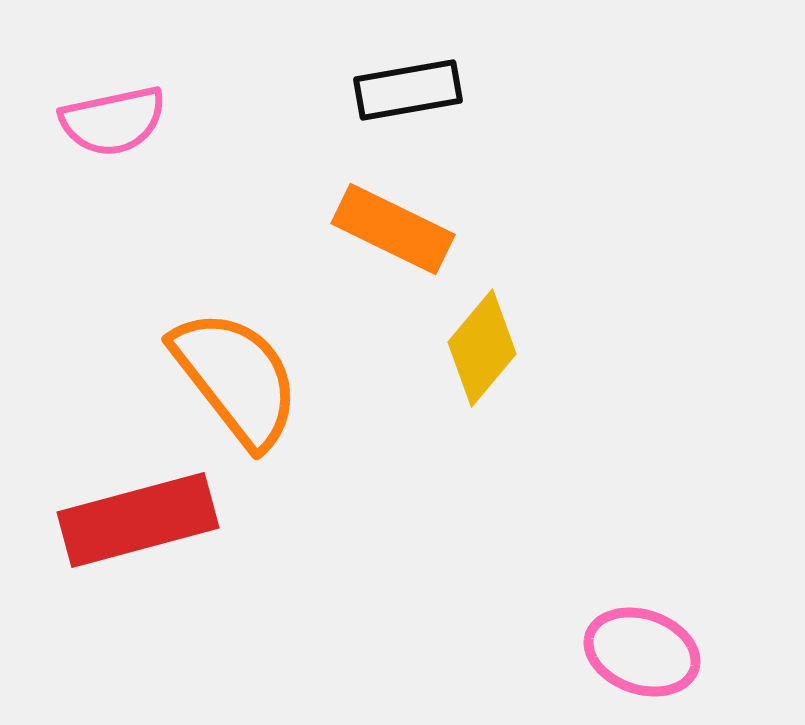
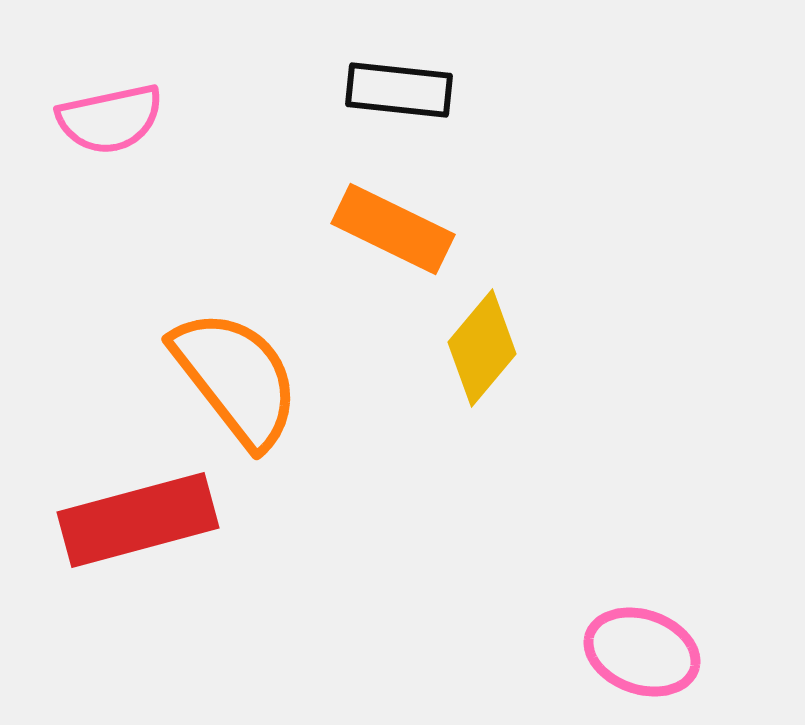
black rectangle: moved 9 px left; rotated 16 degrees clockwise
pink semicircle: moved 3 px left, 2 px up
